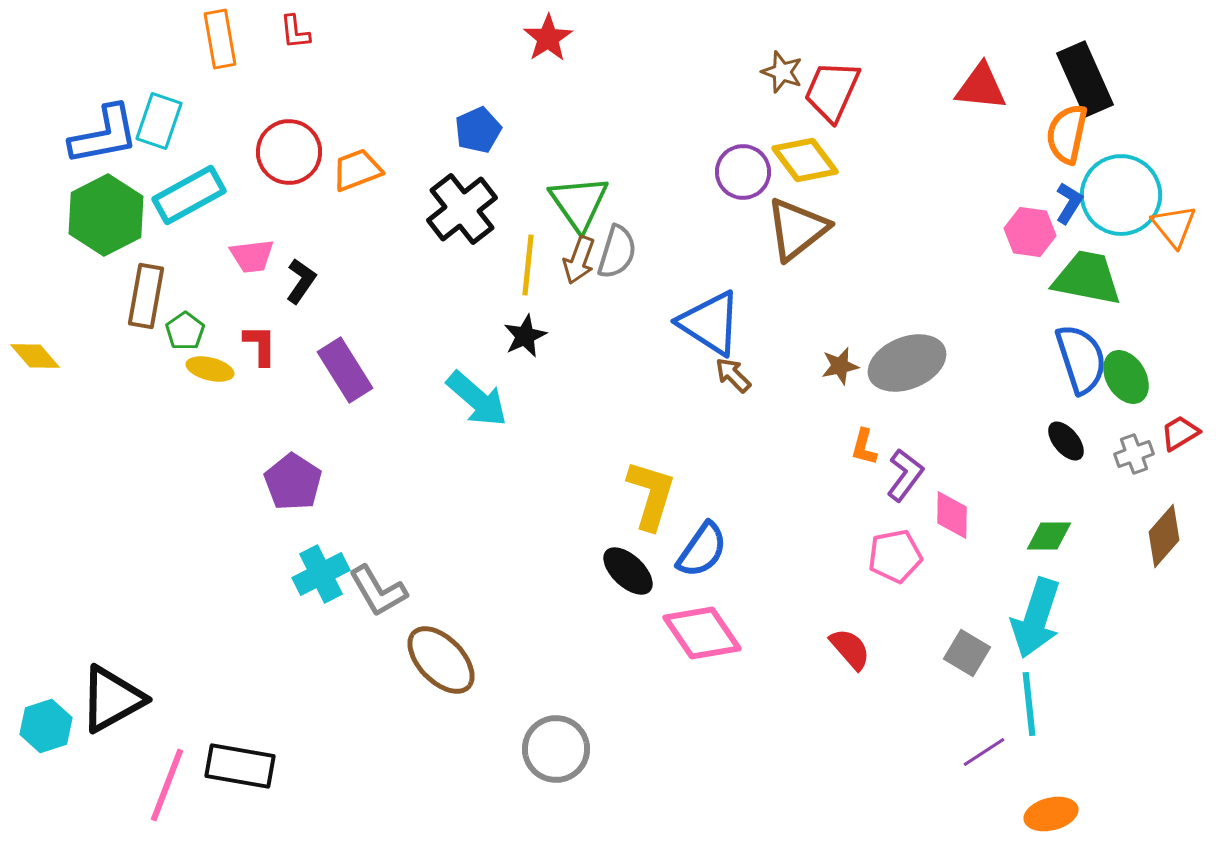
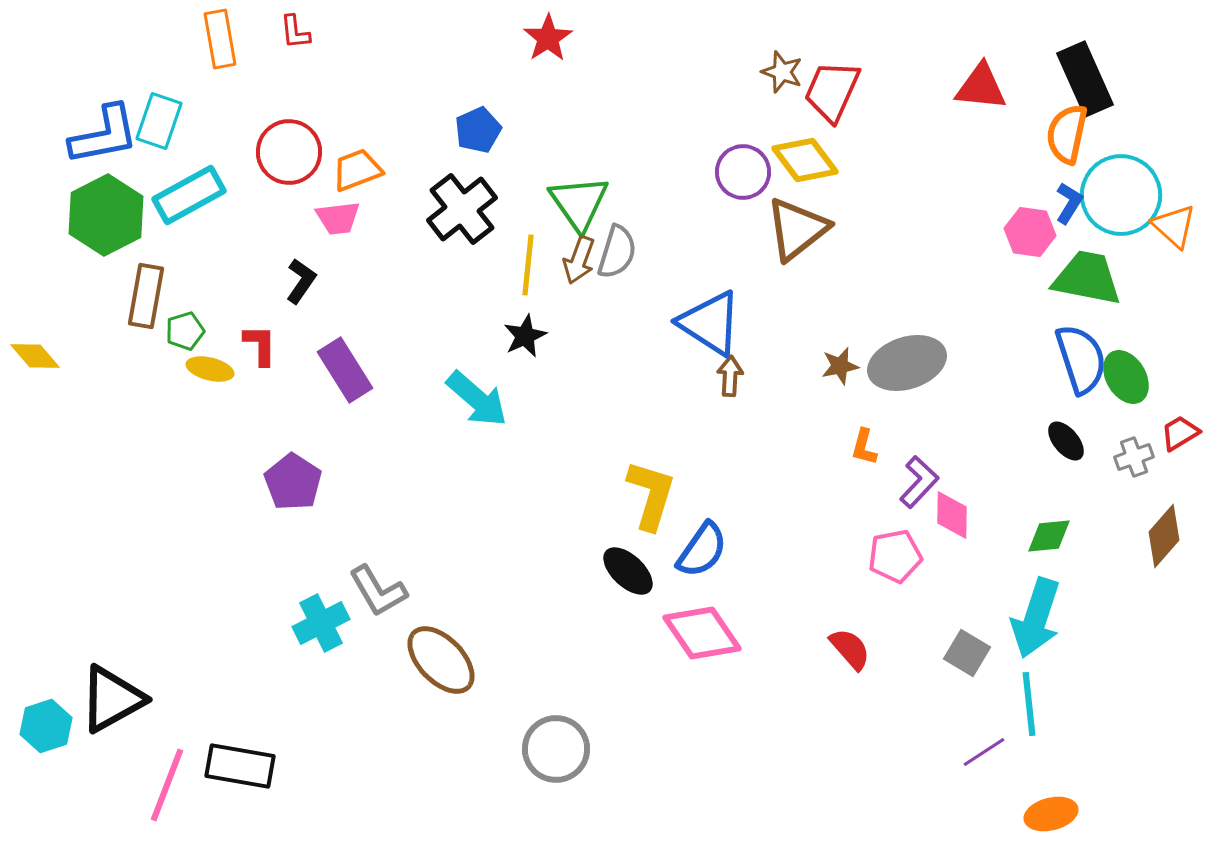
orange triangle at (1174, 226): rotated 9 degrees counterclockwise
pink trapezoid at (252, 256): moved 86 px right, 38 px up
green pentagon at (185, 331): rotated 18 degrees clockwise
gray ellipse at (907, 363): rotated 4 degrees clockwise
brown arrow at (733, 375): moved 3 px left, 1 px down; rotated 48 degrees clockwise
gray cross at (1134, 454): moved 3 px down
purple L-shape at (905, 475): moved 14 px right, 7 px down; rotated 6 degrees clockwise
green diamond at (1049, 536): rotated 6 degrees counterclockwise
cyan cross at (321, 574): moved 49 px down
